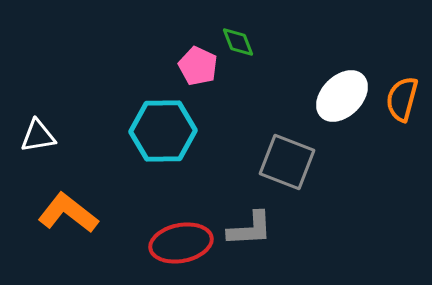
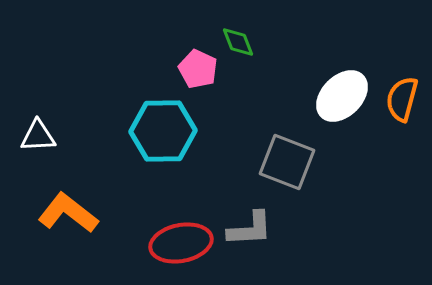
pink pentagon: moved 3 px down
white triangle: rotated 6 degrees clockwise
